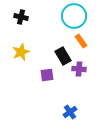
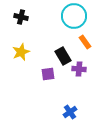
orange rectangle: moved 4 px right, 1 px down
purple square: moved 1 px right, 1 px up
